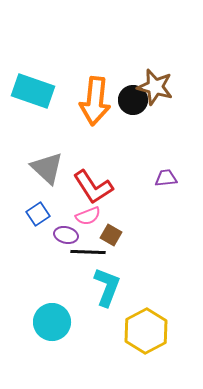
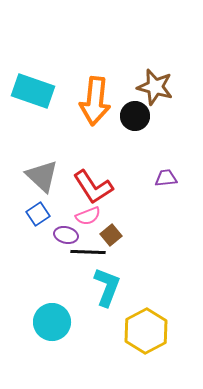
black circle: moved 2 px right, 16 px down
gray triangle: moved 5 px left, 8 px down
brown square: rotated 20 degrees clockwise
